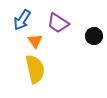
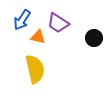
black circle: moved 2 px down
orange triangle: moved 3 px right, 4 px up; rotated 42 degrees counterclockwise
